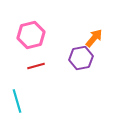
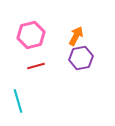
orange arrow: moved 18 px left, 2 px up; rotated 12 degrees counterclockwise
cyan line: moved 1 px right
